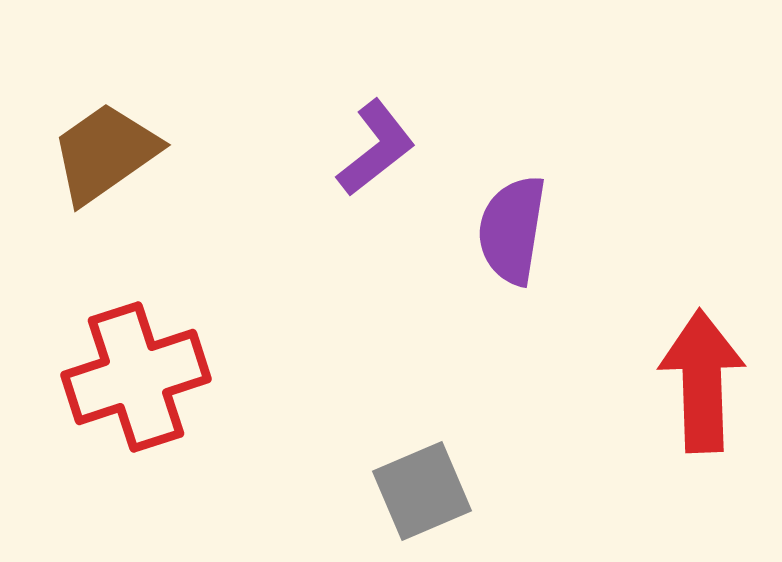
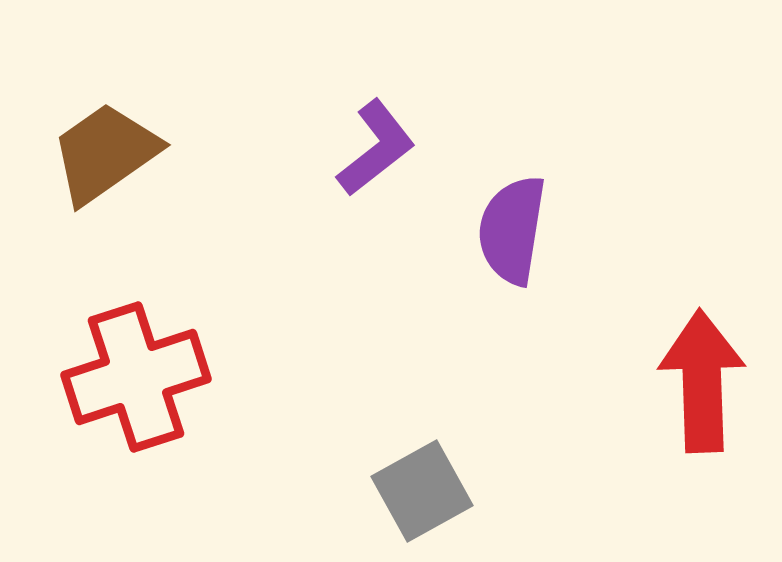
gray square: rotated 6 degrees counterclockwise
